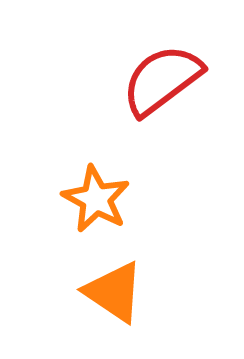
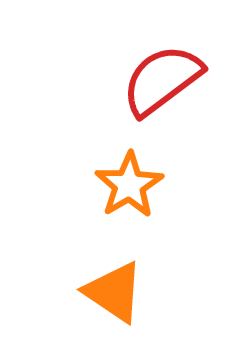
orange star: moved 33 px right, 14 px up; rotated 12 degrees clockwise
